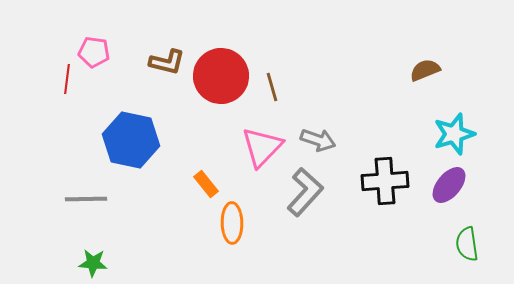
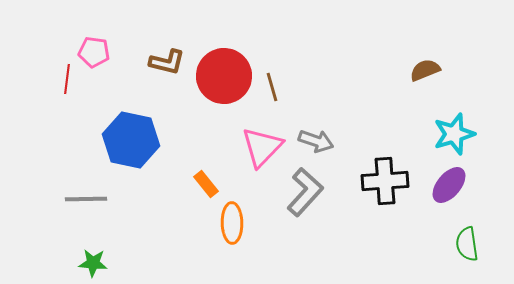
red circle: moved 3 px right
gray arrow: moved 2 px left, 1 px down
